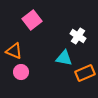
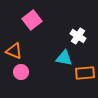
orange rectangle: rotated 18 degrees clockwise
